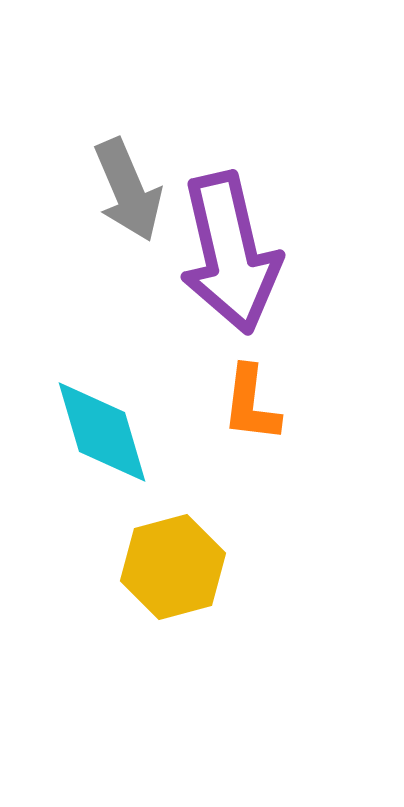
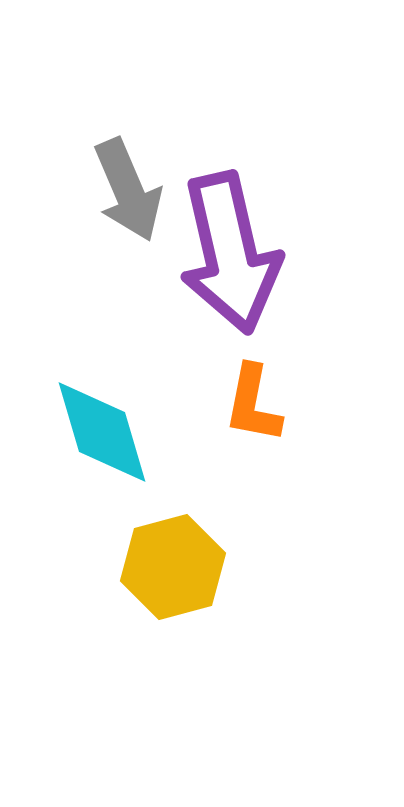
orange L-shape: moved 2 px right; rotated 4 degrees clockwise
